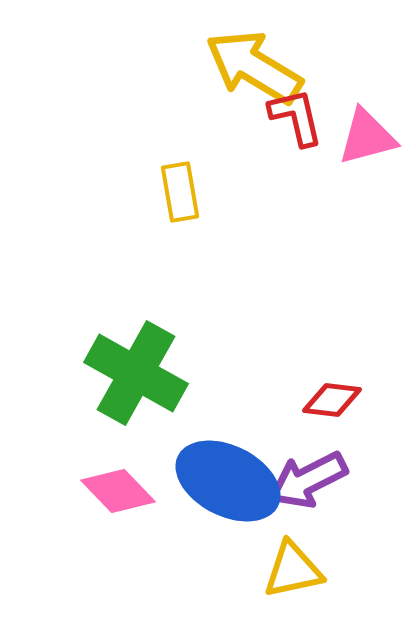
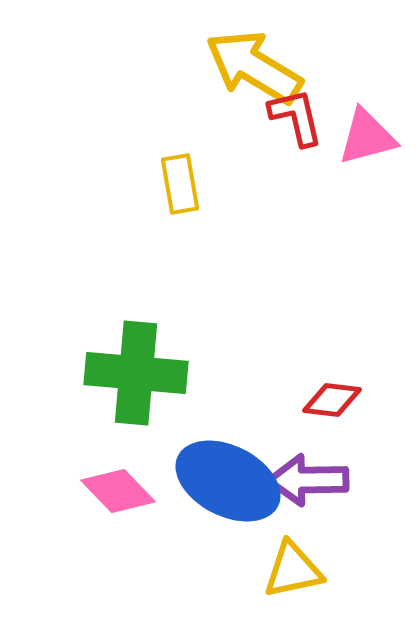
yellow rectangle: moved 8 px up
green cross: rotated 24 degrees counterclockwise
purple arrow: rotated 26 degrees clockwise
